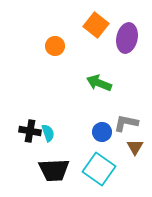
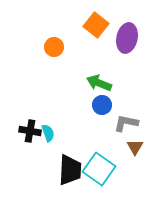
orange circle: moved 1 px left, 1 px down
blue circle: moved 27 px up
black trapezoid: moved 16 px right; rotated 84 degrees counterclockwise
